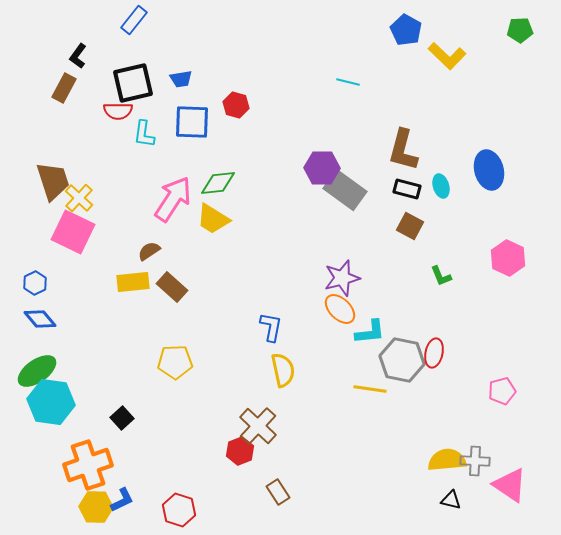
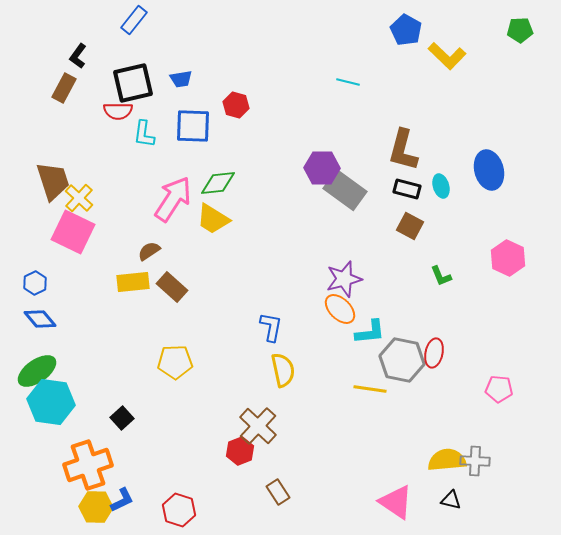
blue square at (192, 122): moved 1 px right, 4 px down
purple star at (342, 278): moved 2 px right, 1 px down
pink pentagon at (502, 391): moved 3 px left, 2 px up; rotated 20 degrees clockwise
pink triangle at (510, 485): moved 114 px left, 17 px down
